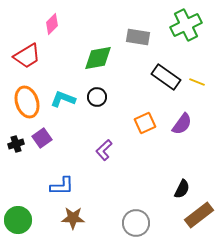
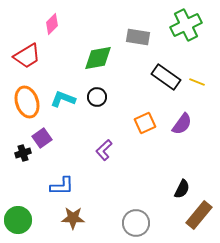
black cross: moved 7 px right, 9 px down
brown rectangle: rotated 12 degrees counterclockwise
